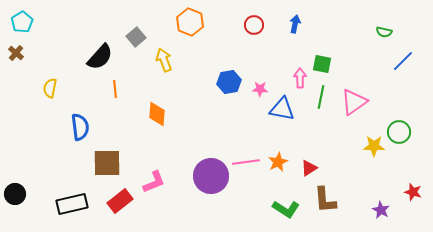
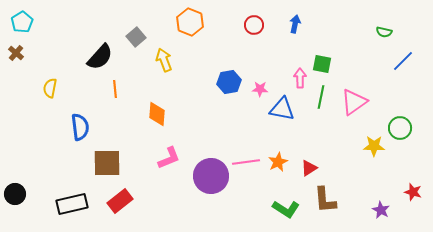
green circle: moved 1 px right, 4 px up
pink L-shape: moved 15 px right, 24 px up
